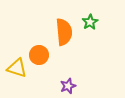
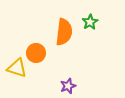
orange semicircle: rotated 12 degrees clockwise
orange circle: moved 3 px left, 2 px up
